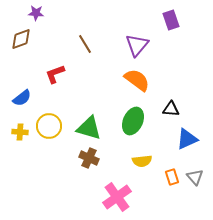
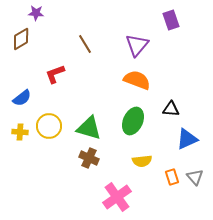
brown diamond: rotated 10 degrees counterclockwise
orange semicircle: rotated 16 degrees counterclockwise
